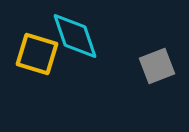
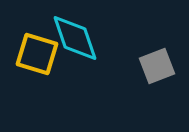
cyan diamond: moved 2 px down
